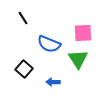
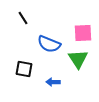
black square: rotated 30 degrees counterclockwise
